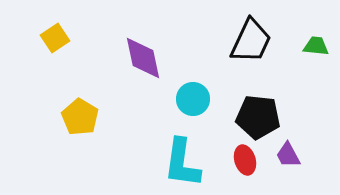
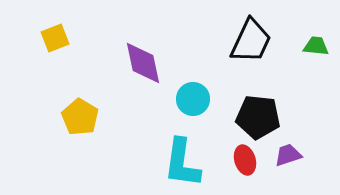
yellow square: rotated 12 degrees clockwise
purple diamond: moved 5 px down
purple trapezoid: rotated 100 degrees clockwise
